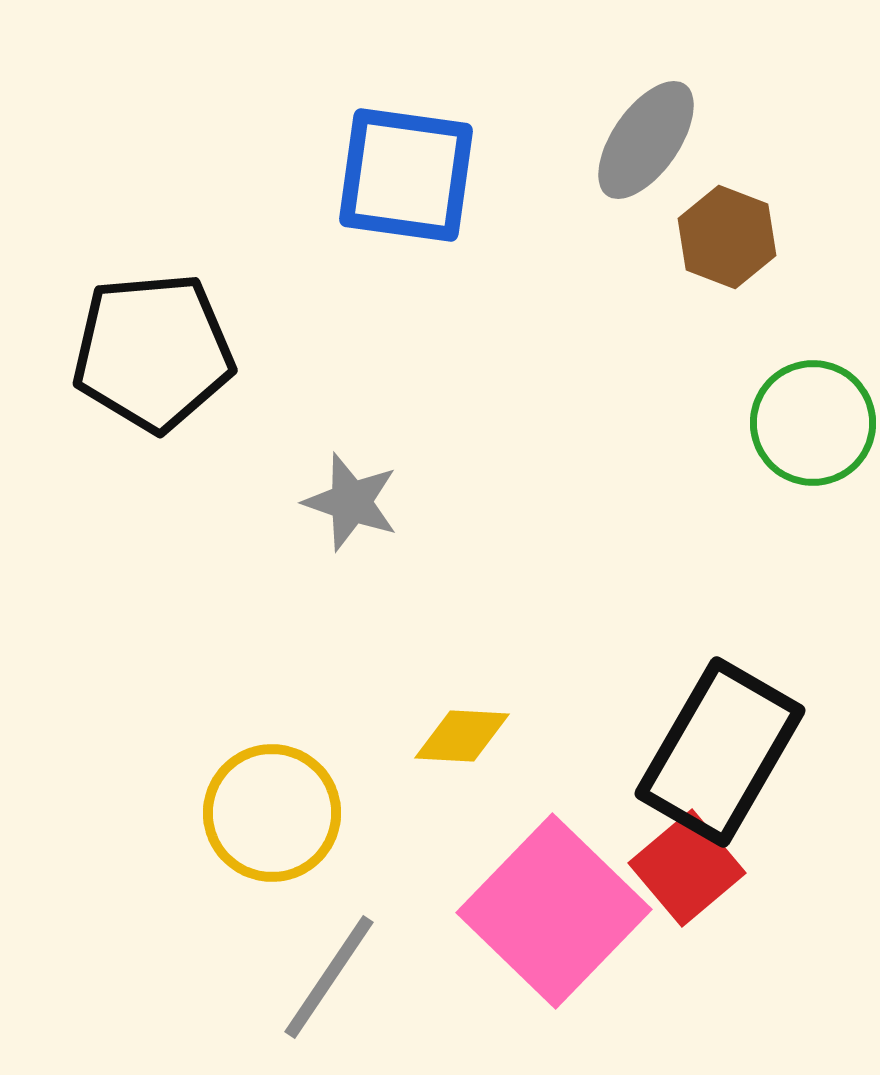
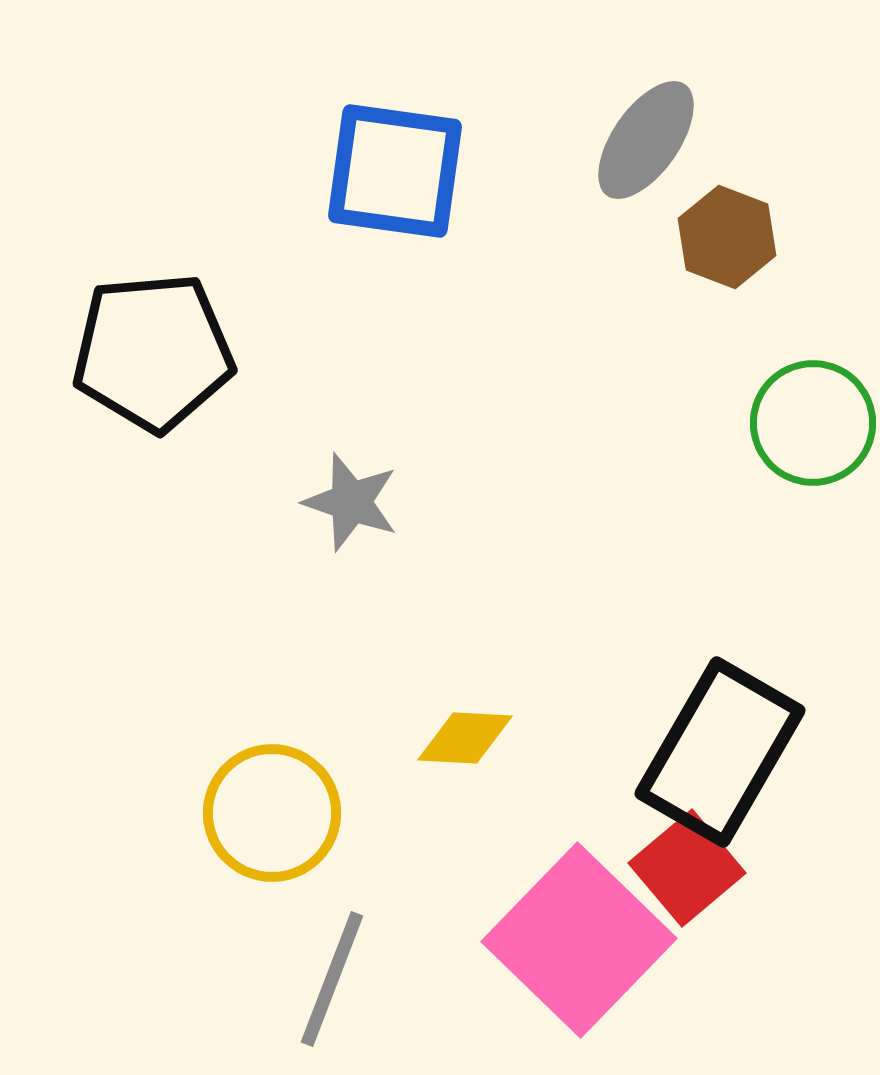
blue square: moved 11 px left, 4 px up
yellow diamond: moved 3 px right, 2 px down
pink square: moved 25 px right, 29 px down
gray line: moved 3 px right, 2 px down; rotated 13 degrees counterclockwise
